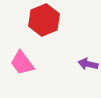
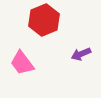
purple arrow: moved 7 px left, 10 px up; rotated 36 degrees counterclockwise
